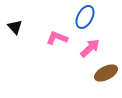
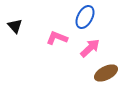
black triangle: moved 1 px up
